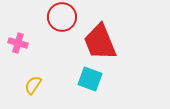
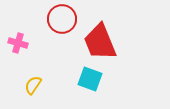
red circle: moved 2 px down
